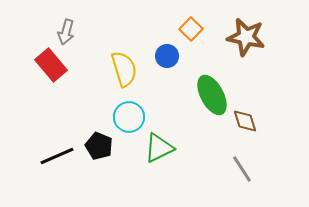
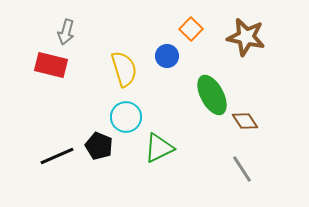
red rectangle: rotated 36 degrees counterclockwise
cyan circle: moved 3 px left
brown diamond: rotated 16 degrees counterclockwise
